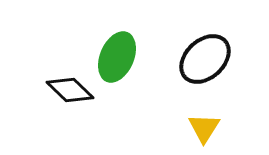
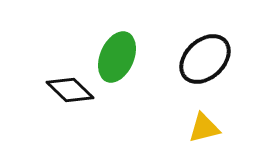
yellow triangle: rotated 44 degrees clockwise
